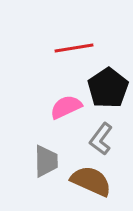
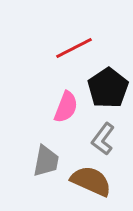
red line: rotated 18 degrees counterclockwise
pink semicircle: rotated 136 degrees clockwise
gray L-shape: moved 2 px right
gray trapezoid: rotated 12 degrees clockwise
